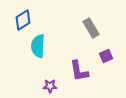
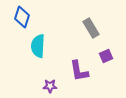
blue diamond: moved 1 px left, 3 px up; rotated 40 degrees counterclockwise
